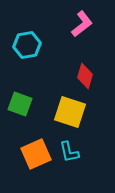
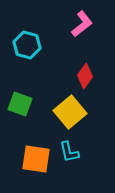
cyan hexagon: rotated 24 degrees clockwise
red diamond: rotated 20 degrees clockwise
yellow square: rotated 32 degrees clockwise
orange square: moved 5 px down; rotated 32 degrees clockwise
